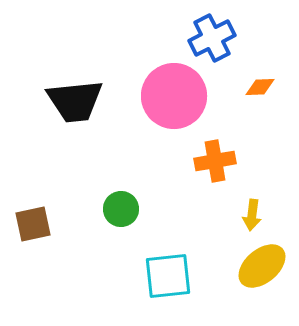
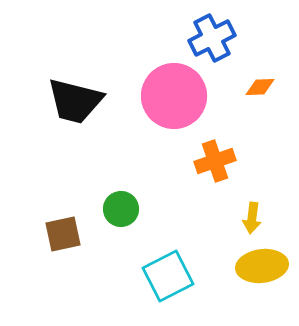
black trapezoid: rotated 20 degrees clockwise
orange cross: rotated 9 degrees counterclockwise
yellow arrow: moved 3 px down
brown square: moved 30 px right, 10 px down
yellow ellipse: rotated 33 degrees clockwise
cyan square: rotated 21 degrees counterclockwise
